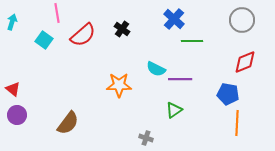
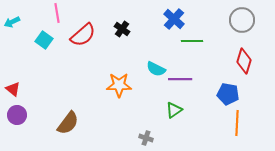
cyan arrow: rotated 133 degrees counterclockwise
red diamond: moved 1 px left, 1 px up; rotated 50 degrees counterclockwise
